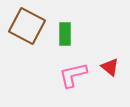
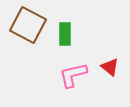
brown square: moved 1 px right, 1 px up
